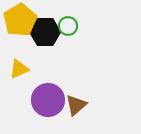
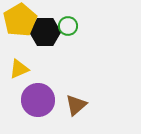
purple circle: moved 10 px left
